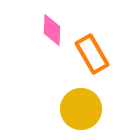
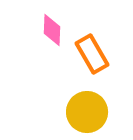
yellow circle: moved 6 px right, 3 px down
